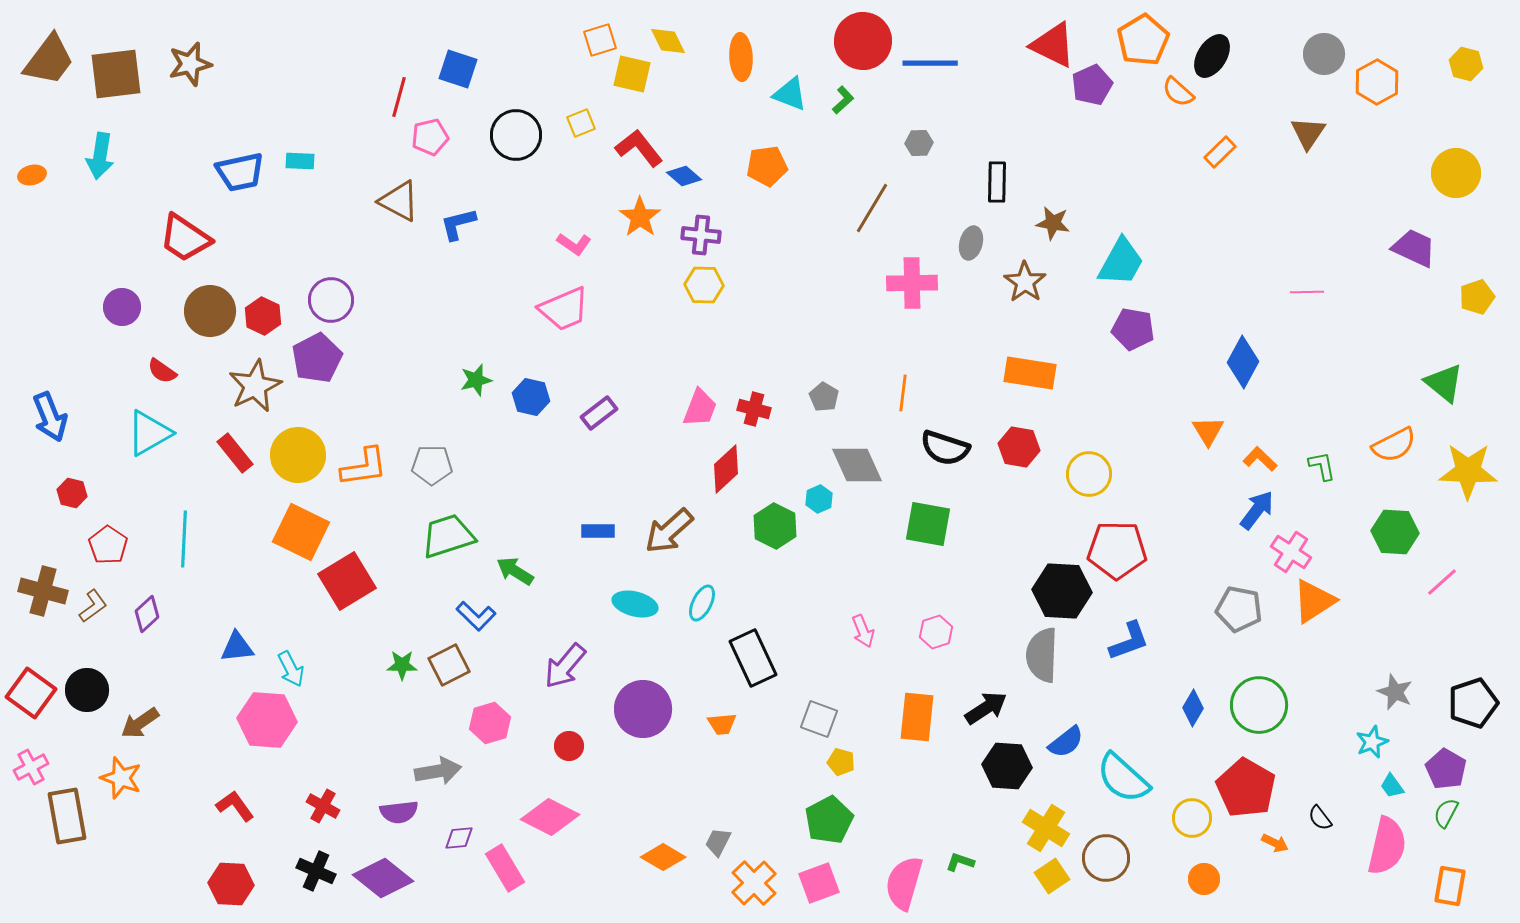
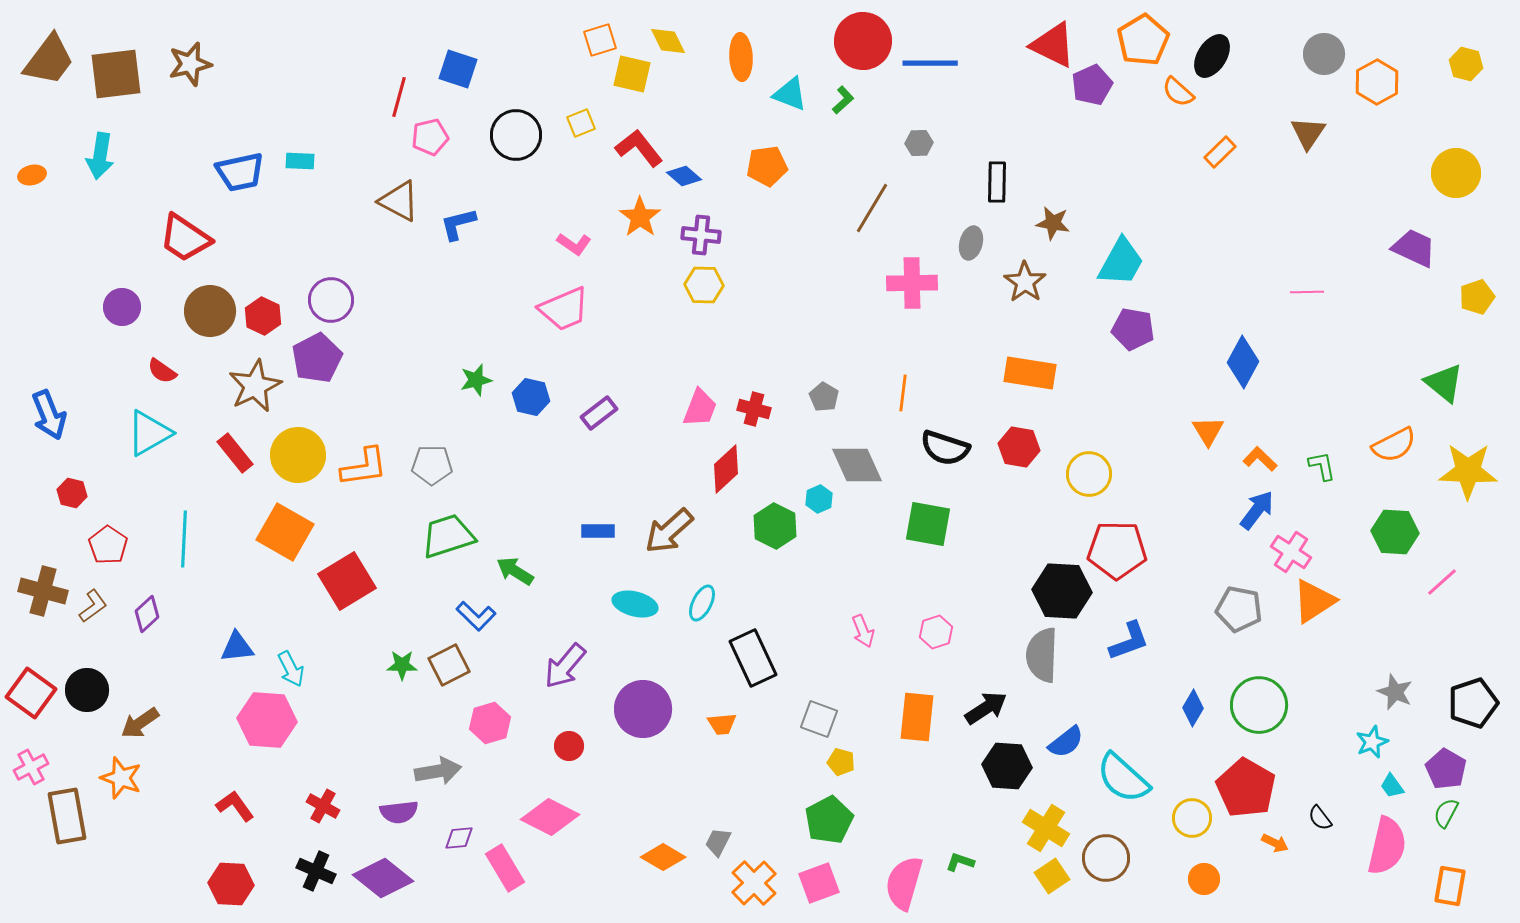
blue arrow at (50, 417): moved 1 px left, 2 px up
orange square at (301, 532): moved 16 px left; rotated 4 degrees clockwise
